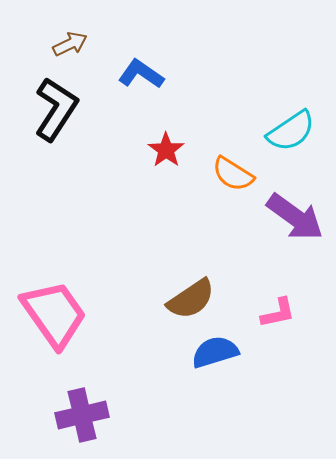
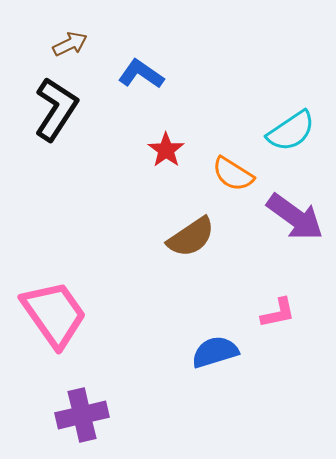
brown semicircle: moved 62 px up
